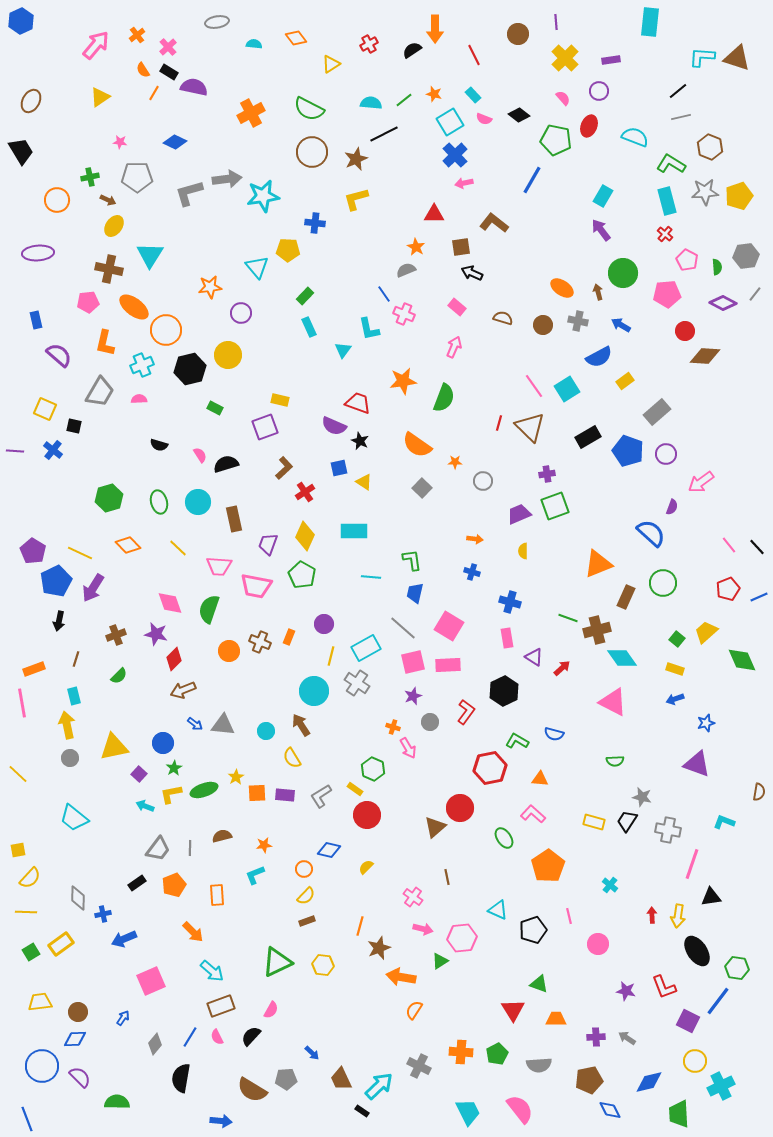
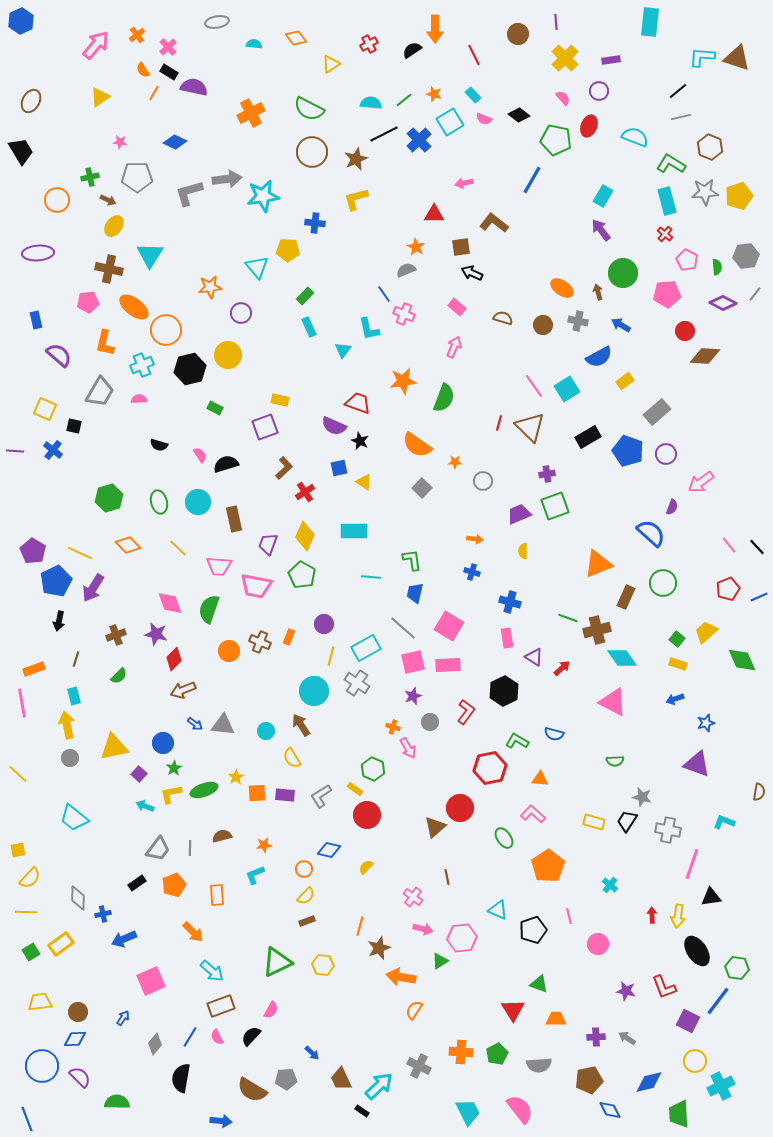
blue cross at (455, 155): moved 36 px left, 15 px up
yellow rectangle at (675, 669): moved 3 px right, 5 px up
